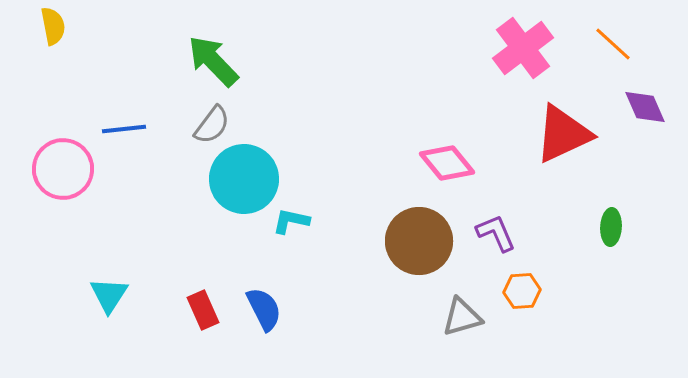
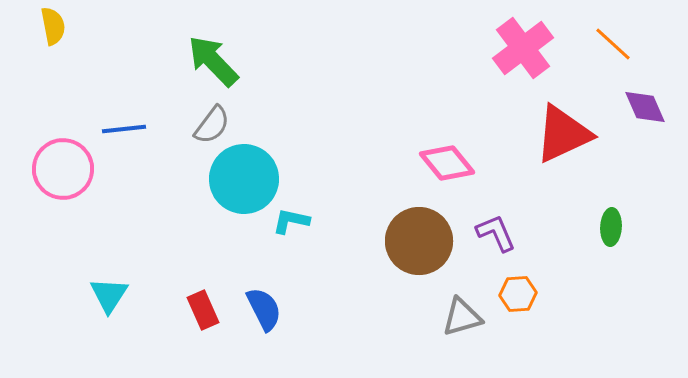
orange hexagon: moved 4 px left, 3 px down
